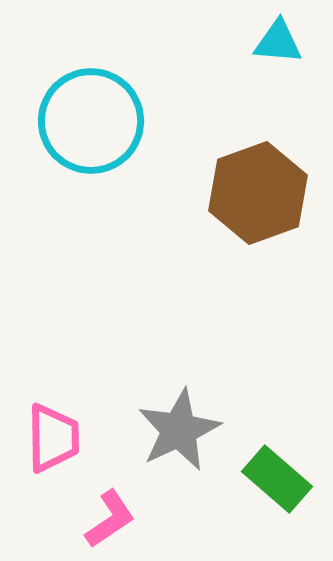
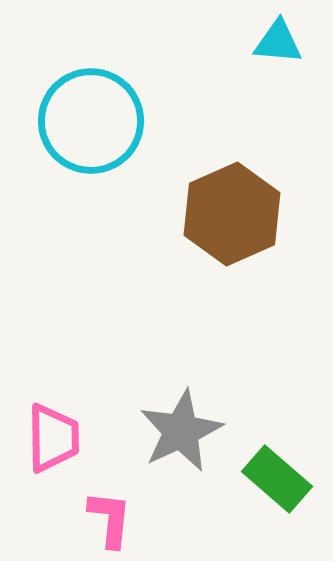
brown hexagon: moved 26 px left, 21 px down; rotated 4 degrees counterclockwise
gray star: moved 2 px right, 1 px down
pink L-shape: rotated 50 degrees counterclockwise
